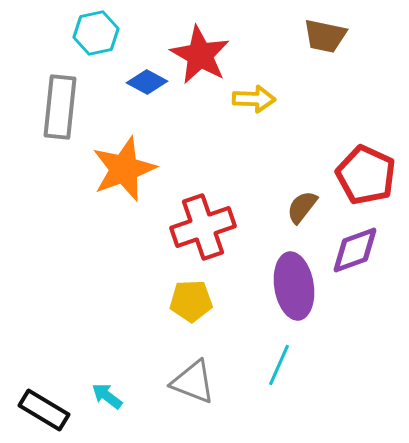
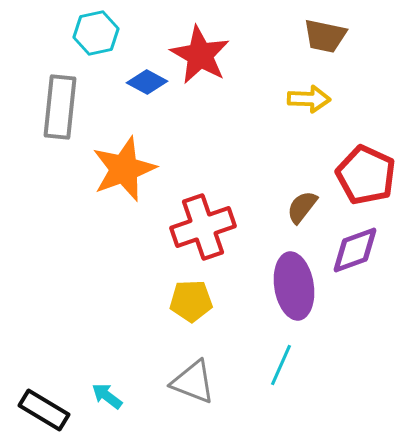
yellow arrow: moved 55 px right
cyan line: moved 2 px right
